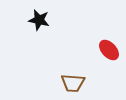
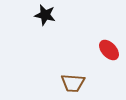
black star: moved 6 px right, 5 px up
